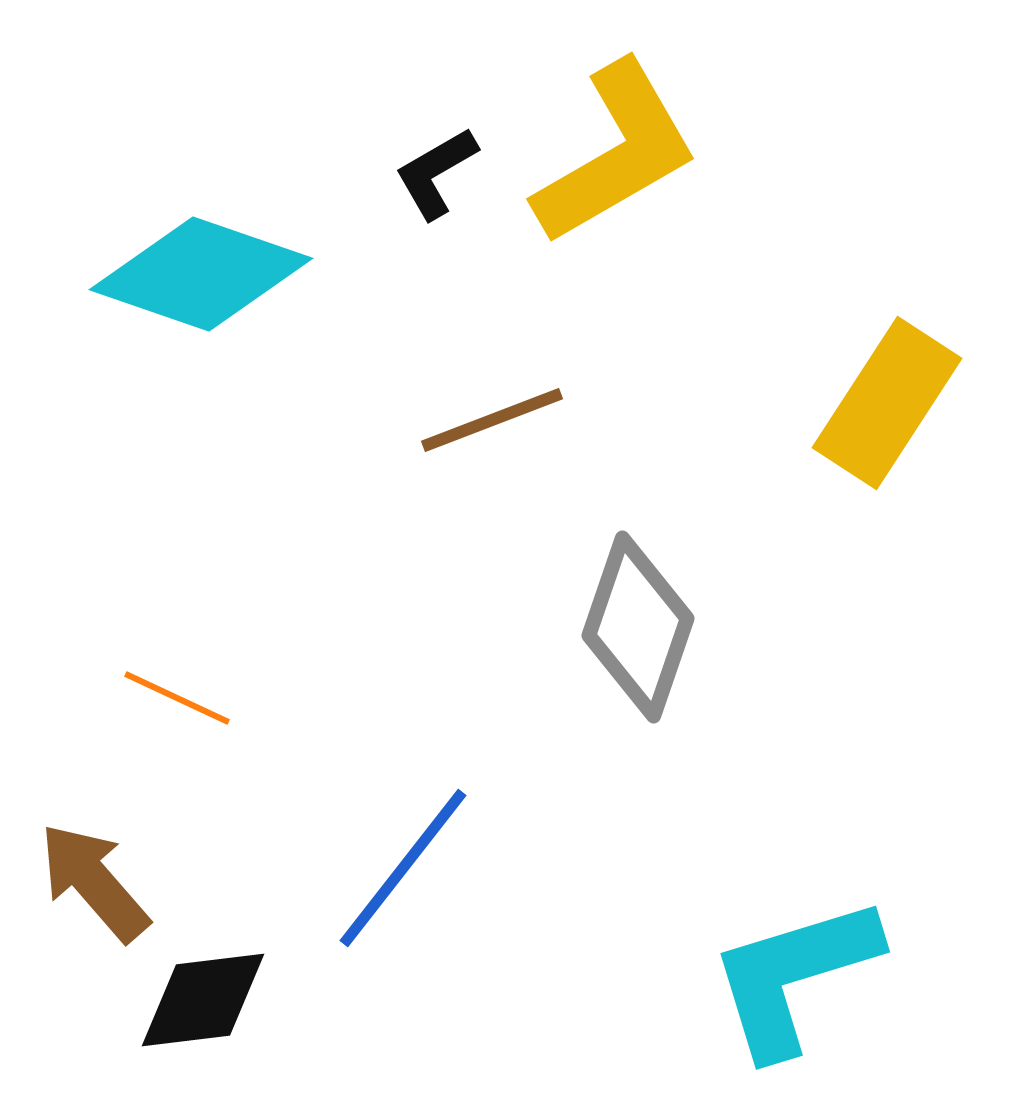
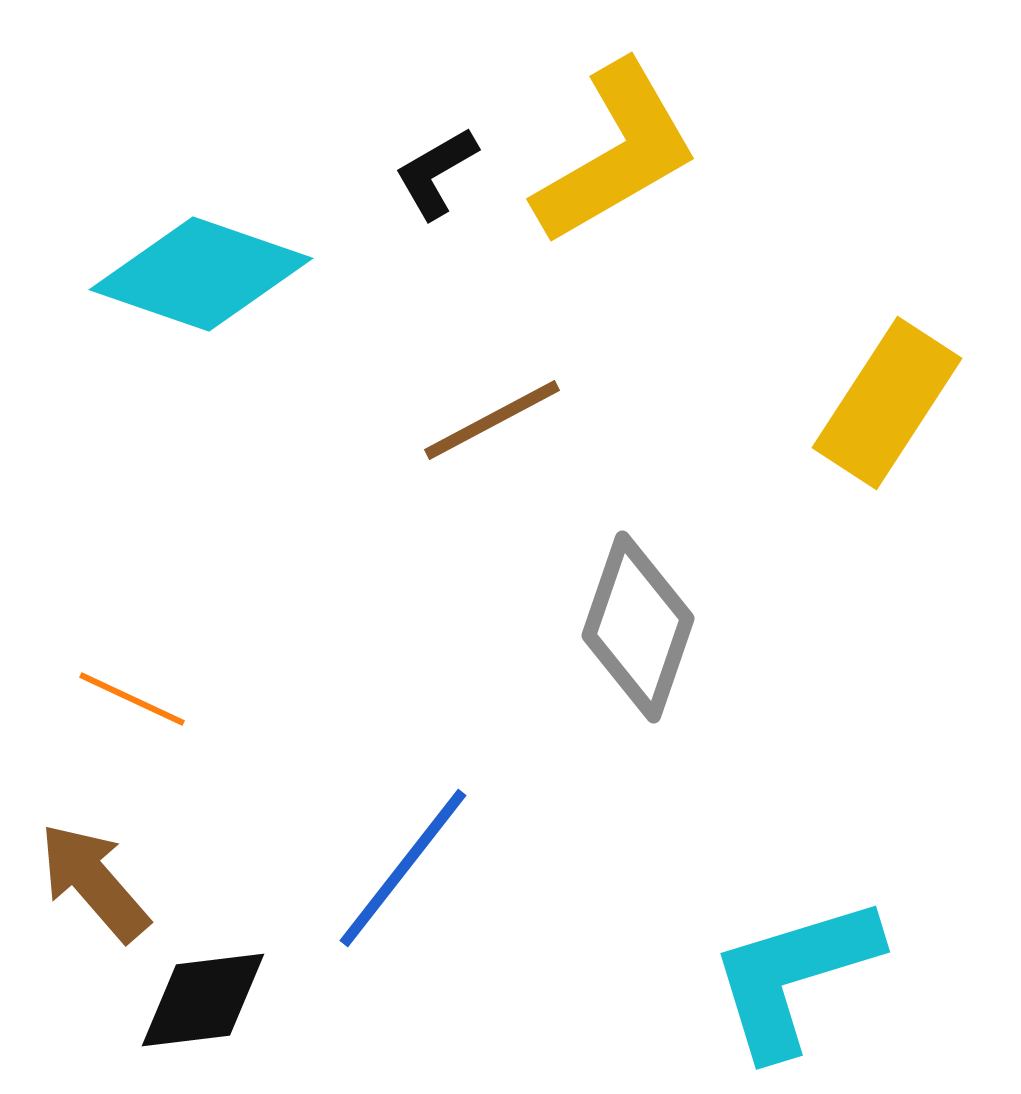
brown line: rotated 7 degrees counterclockwise
orange line: moved 45 px left, 1 px down
